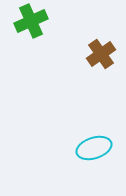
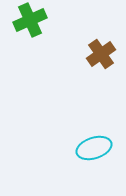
green cross: moved 1 px left, 1 px up
